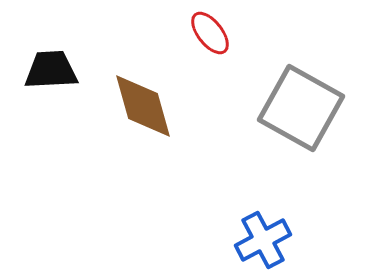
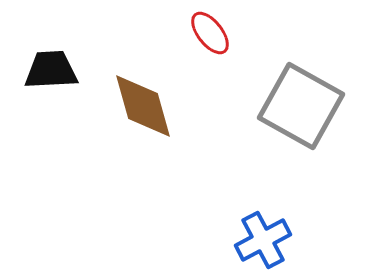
gray square: moved 2 px up
